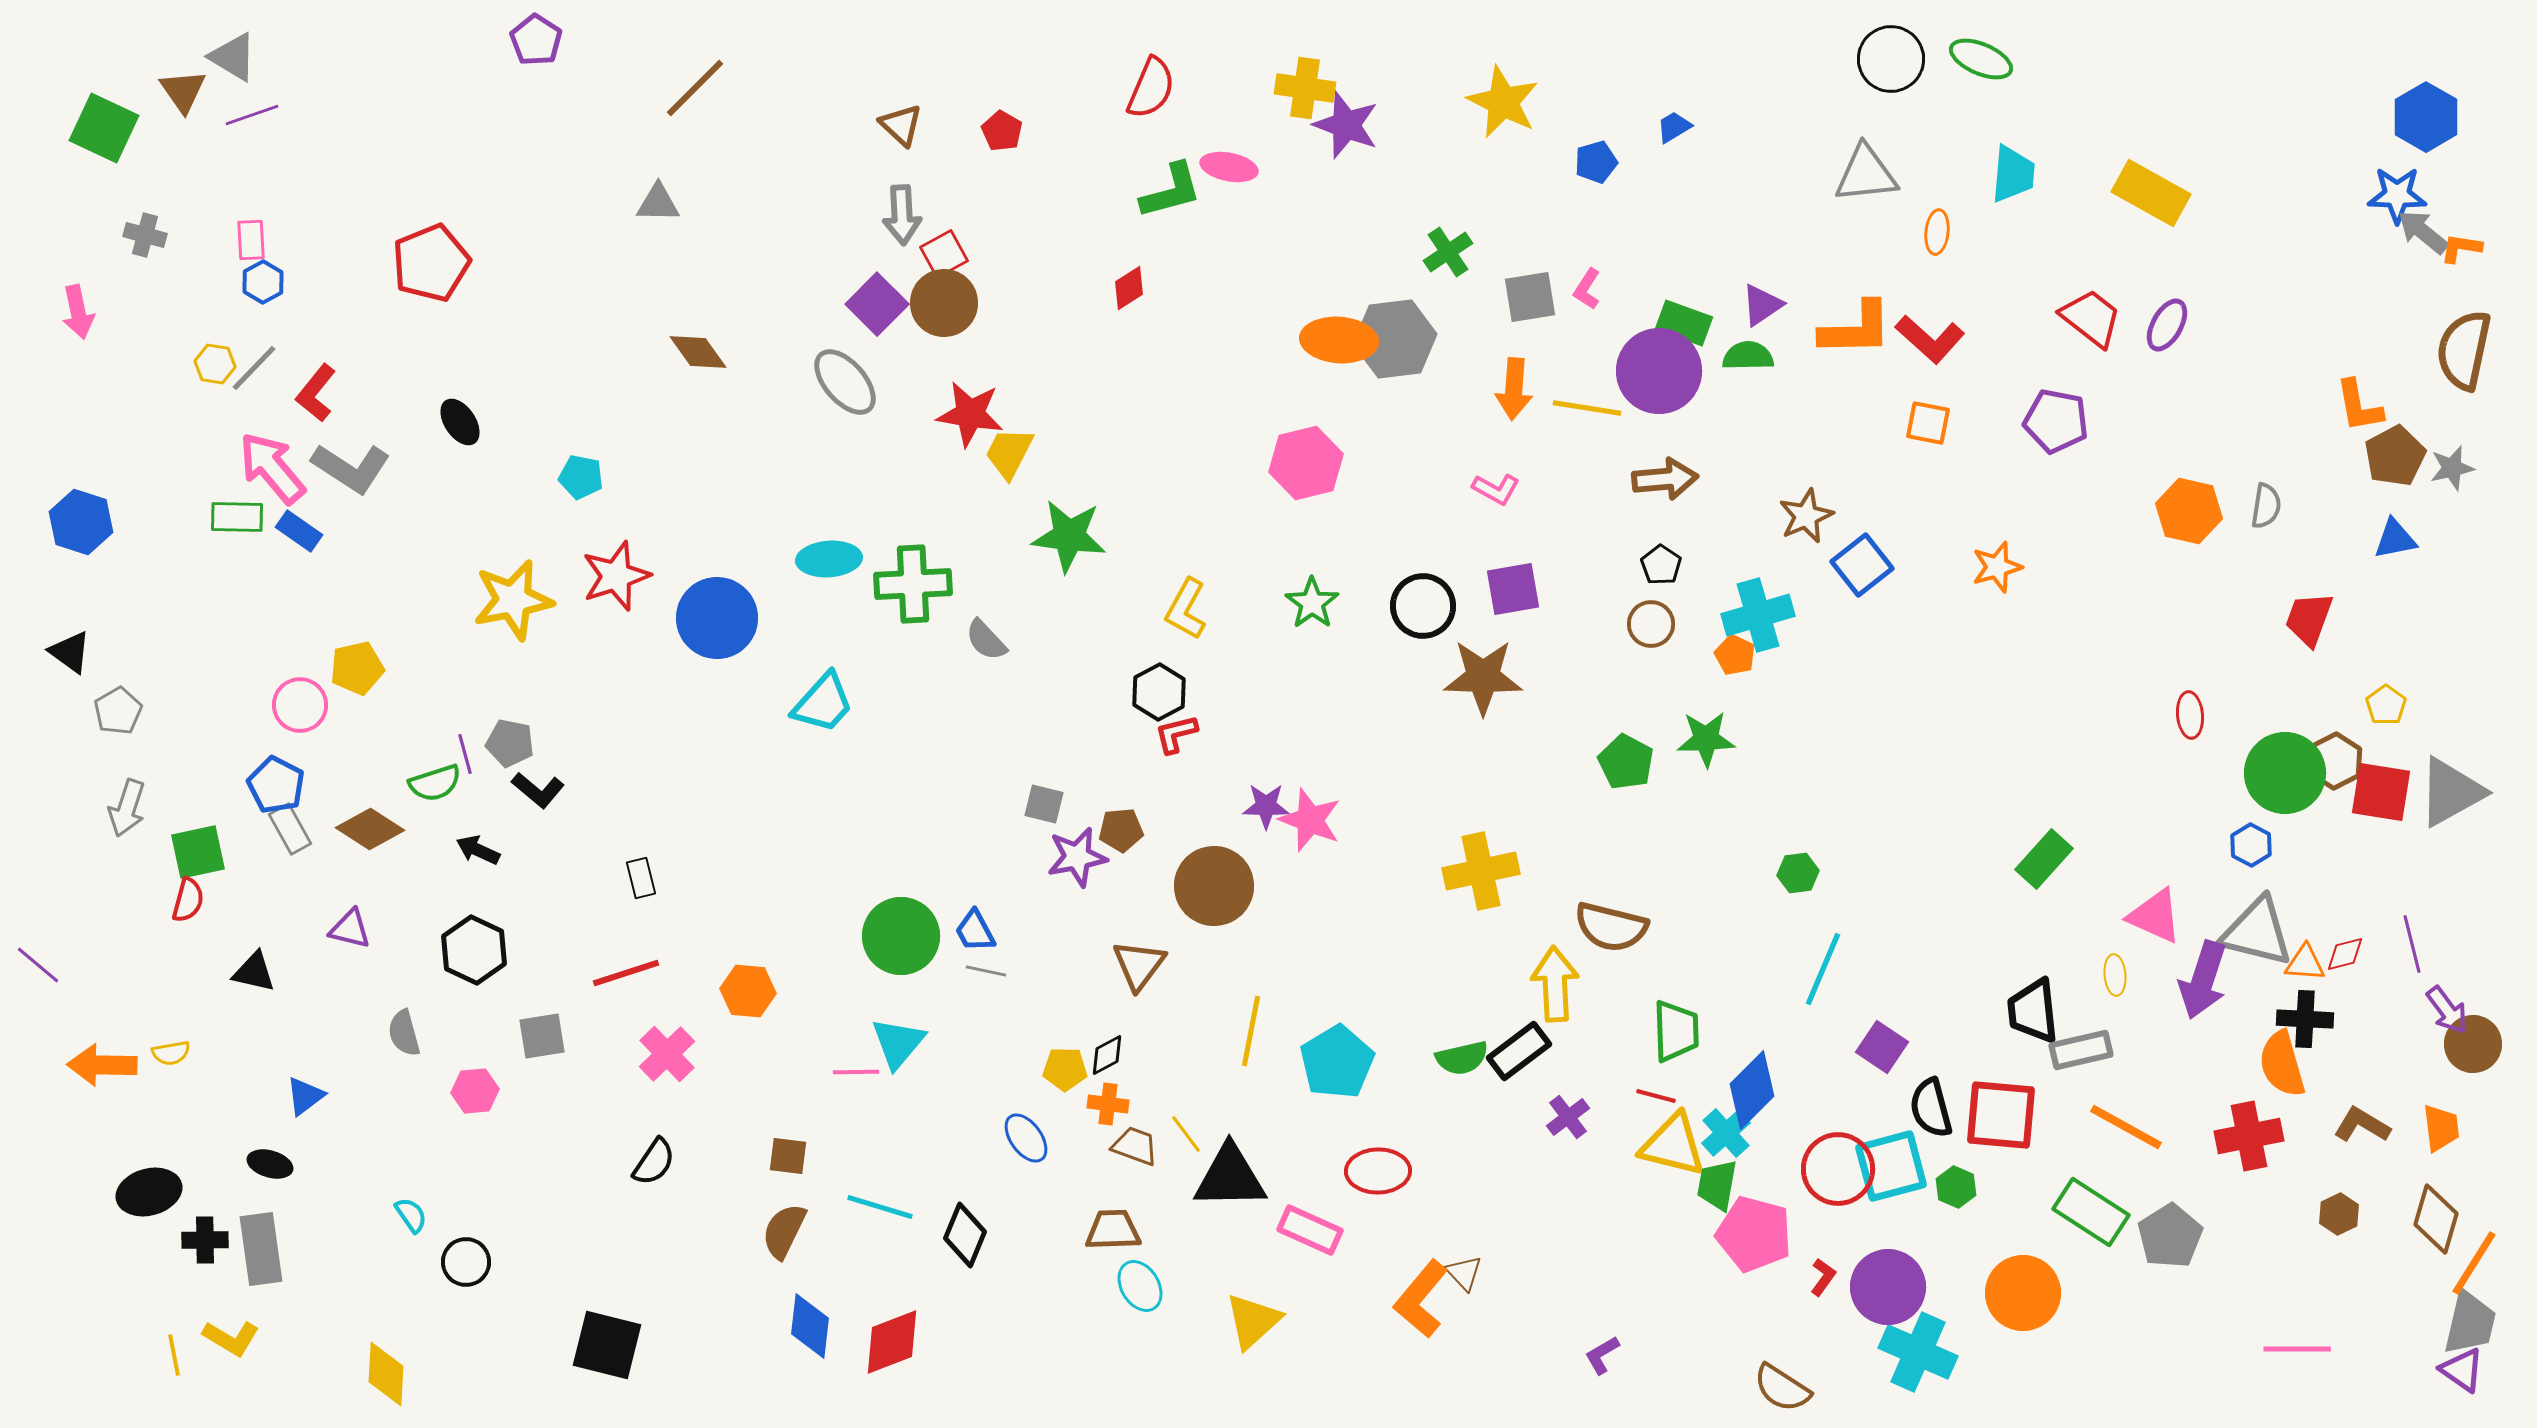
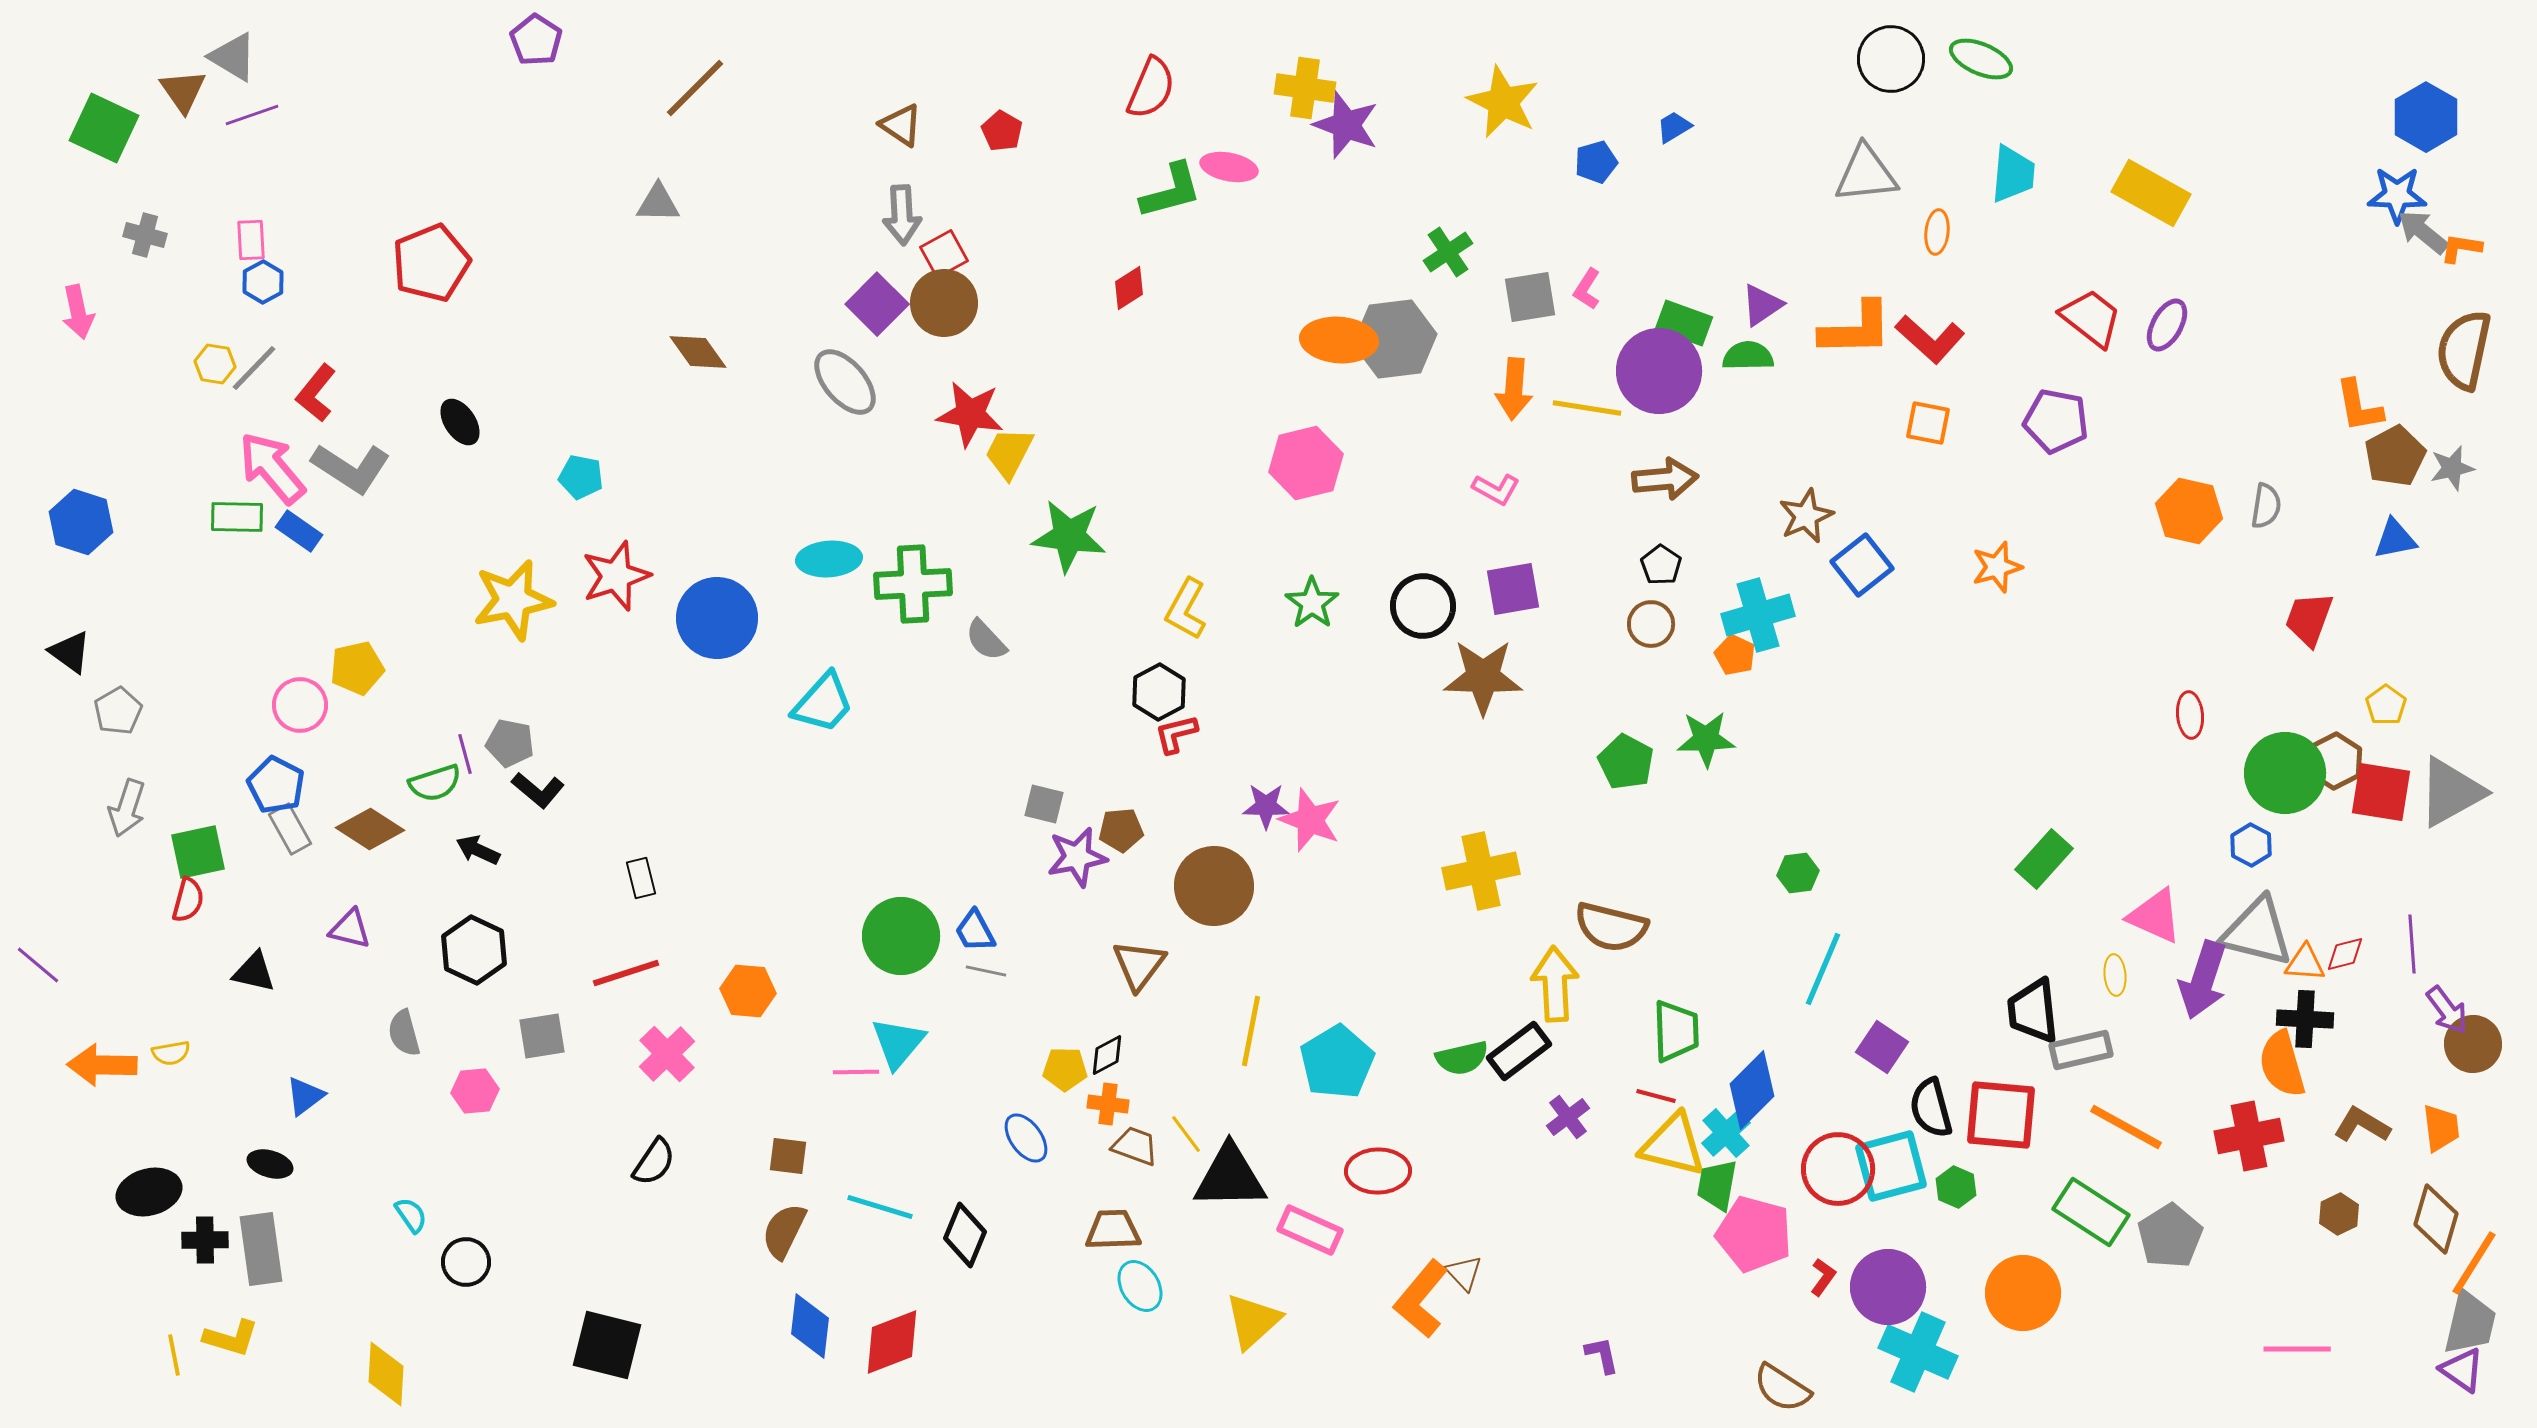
brown triangle at (901, 125): rotated 9 degrees counterclockwise
purple line at (2412, 944): rotated 10 degrees clockwise
yellow L-shape at (231, 1338): rotated 14 degrees counterclockwise
purple L-shape at (1602, 1355): rotated 108 degrees clockwise
